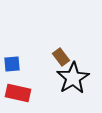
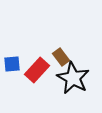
black star: rotated 12 degrees counterclockwise
red rectangle: moved 19 px right, 23 px up; rotated 60 degrees counterclockwise
